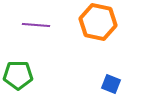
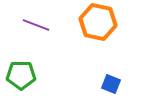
purple line: rotated 16 degrees clockwise
green pentagon: moved 3 px right
